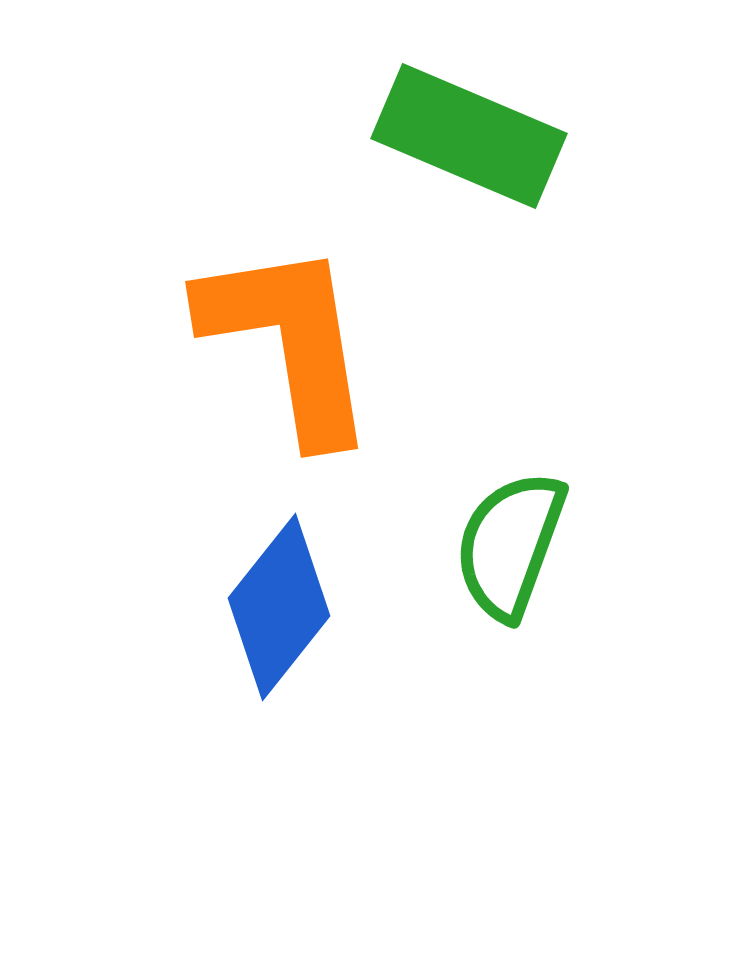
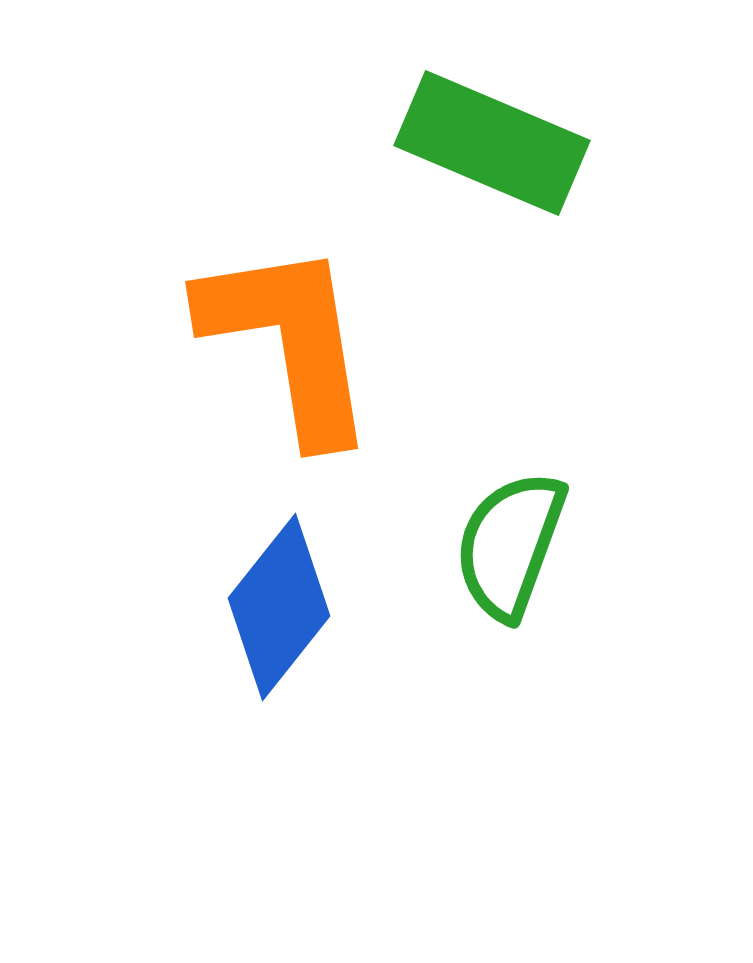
green rectangle: moved 23 px right, 7 px down
